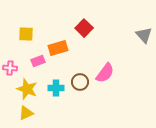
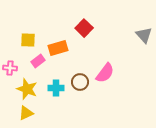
yellow square: moved 2 px right, 6 px down
pink rectangle: rotated 16 degrees counterclockwise
